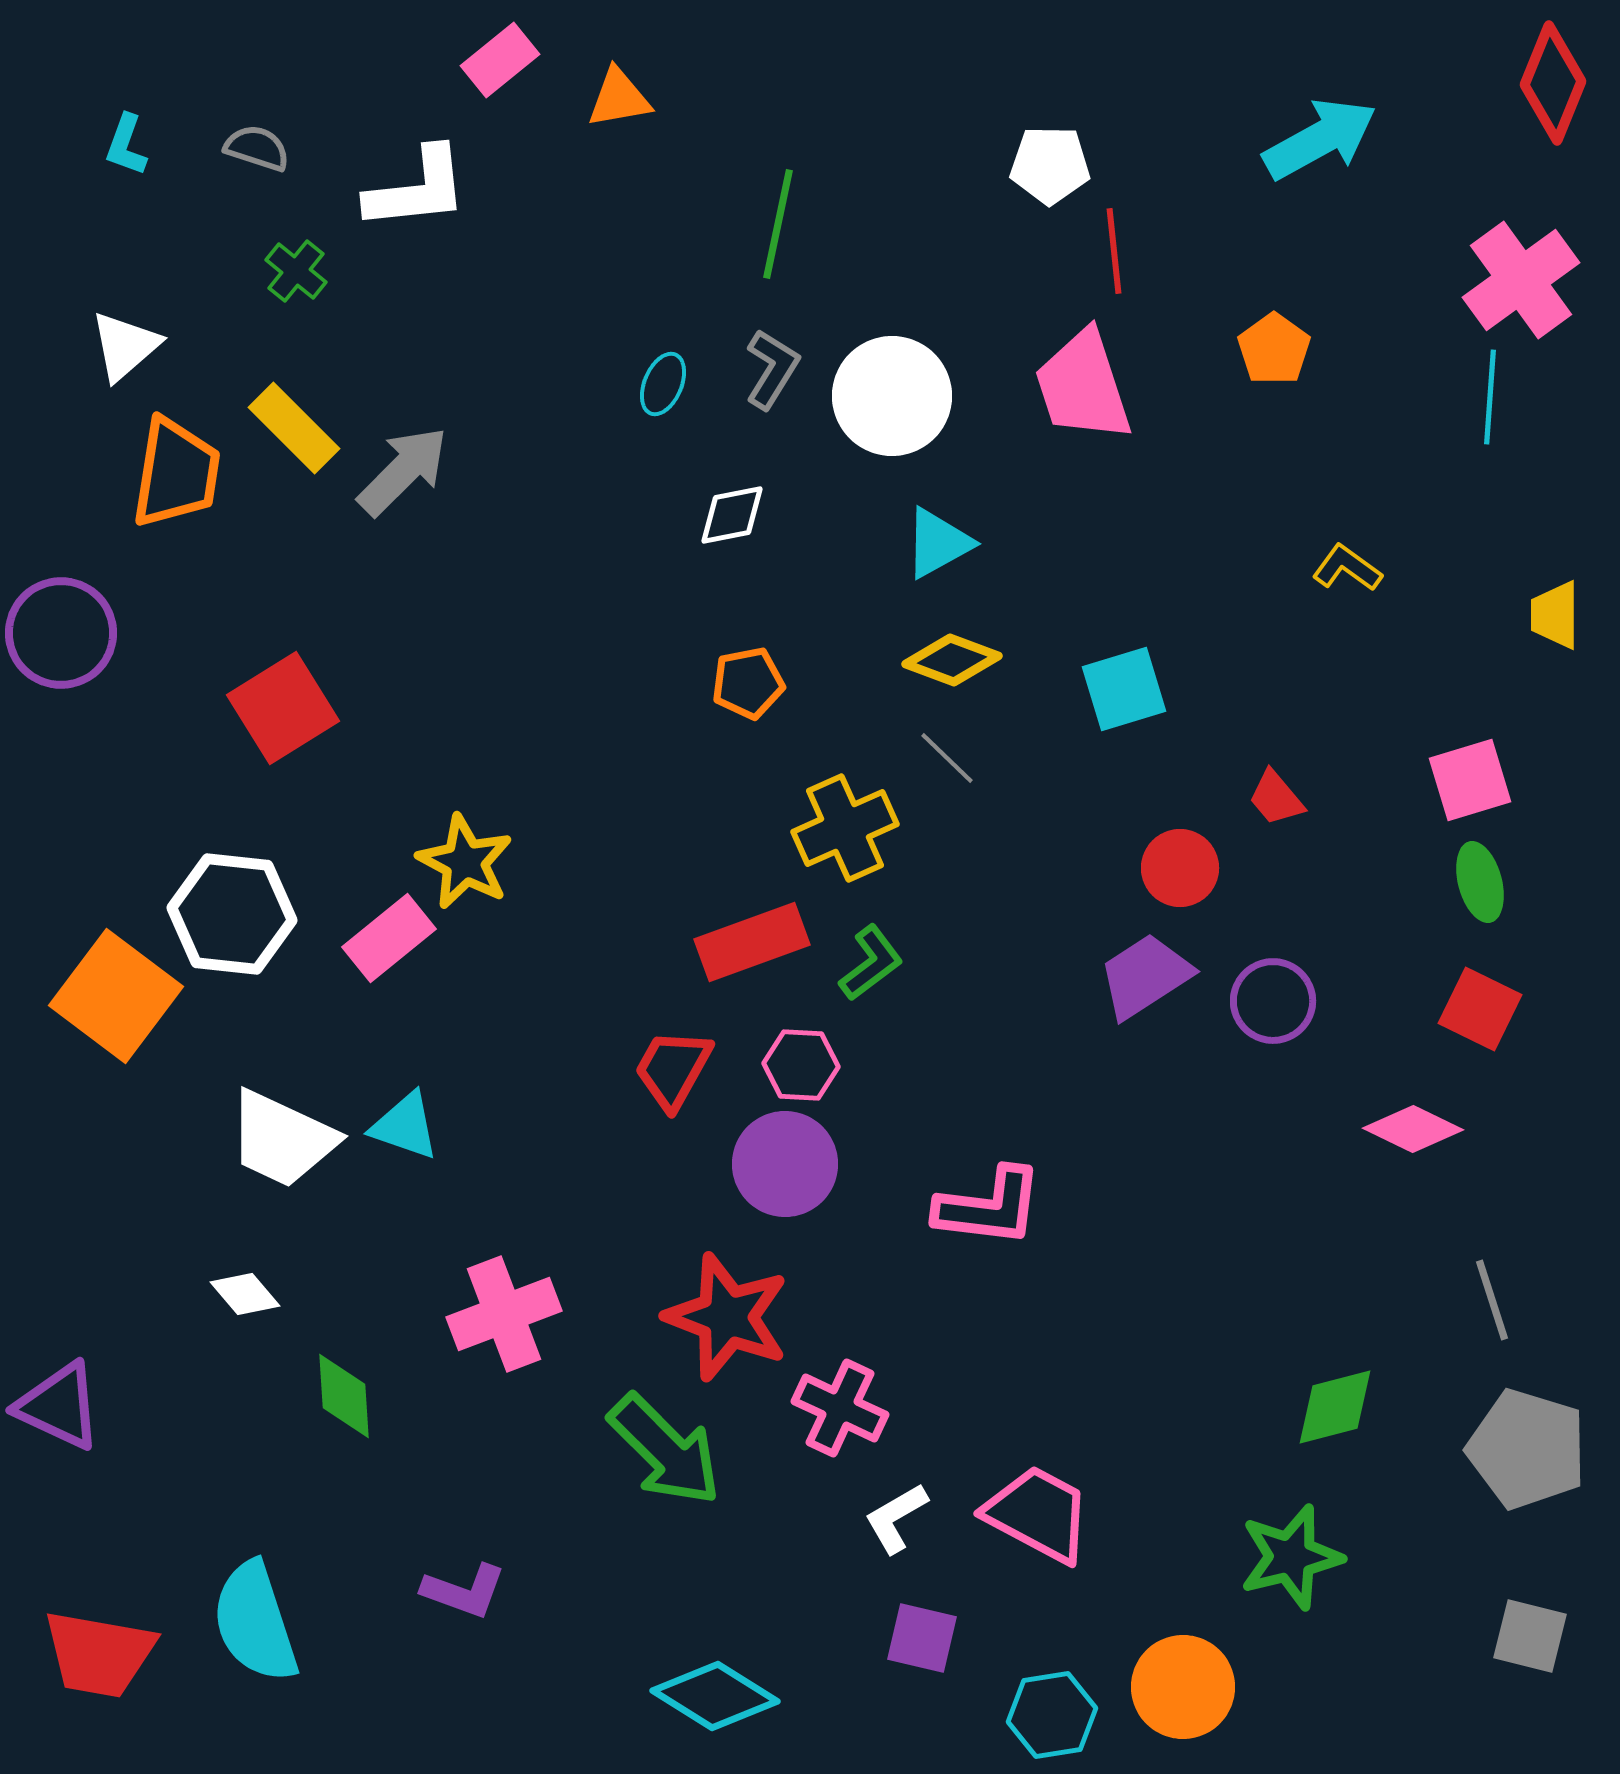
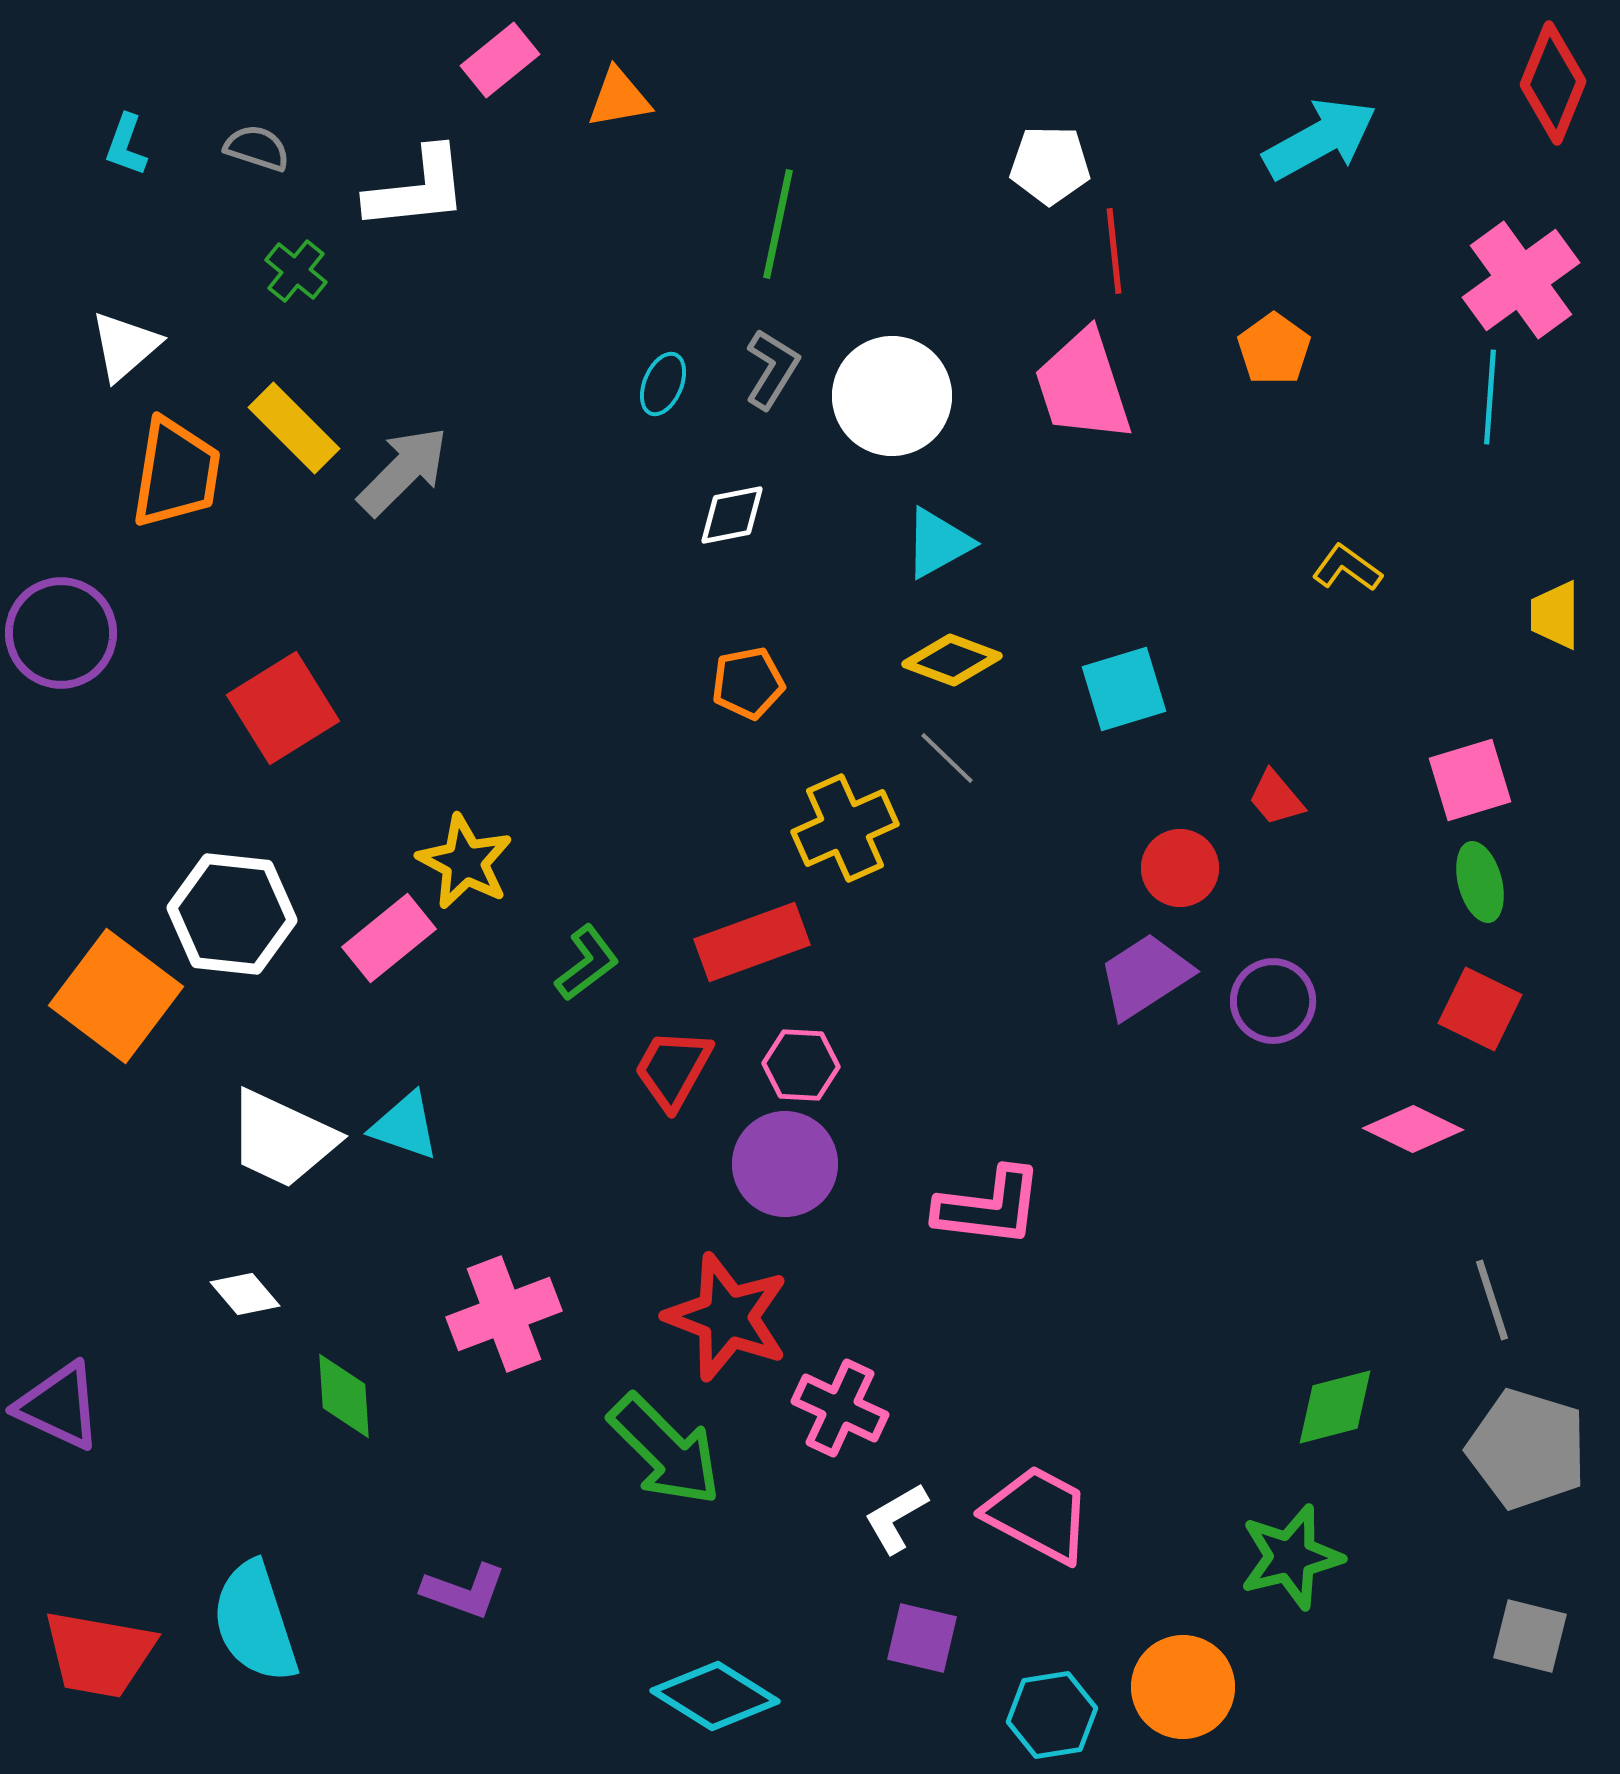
green L-shape at (871, 963): moved 284 px left
